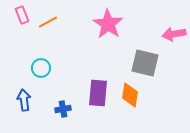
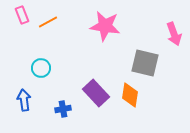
pink star: moved 3 px left, 2 px down; rotated 24 degrees counterclockwise
pink arrow: rotated 100 degrees counterclockwise
purple rectangle: moved 2 px left; rotated 48 degrees counterclockwise
